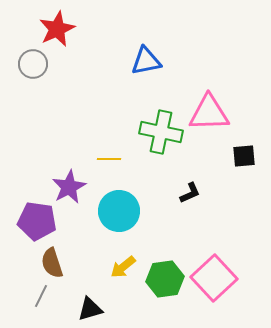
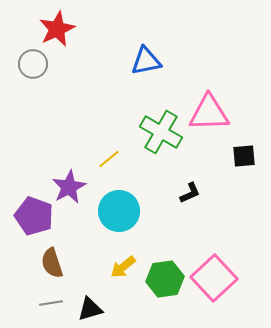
green cross: rotated 18 degrees clockwise
yellow line: rotated 40 degrees counterclockwise
purple pentagon: moved 3 px left, 5 px up; rotated 12 degrees clockwise
gray line: moved 10 px right, 7 px down; rotated 55 degrees clockwise
